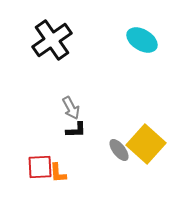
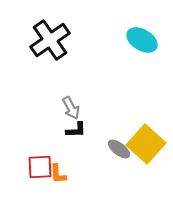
black cross: moved 2 px left
gray ellipse: moved 1 px up; rotated 15 degrees counterclockwise
orange L-shape: moved 1 px down
